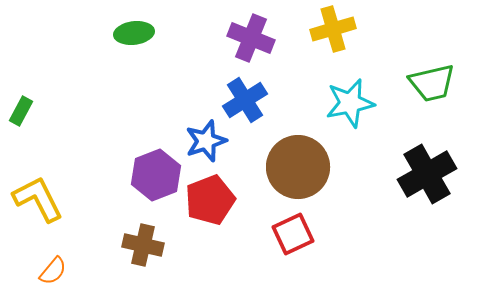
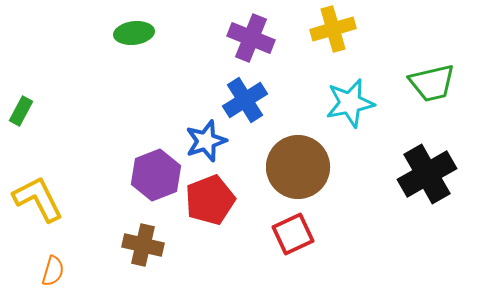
orange semicircle: rotated 24 degrees counterclockwise
